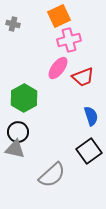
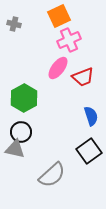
gray cross: moved 1 px right
pink cross: rotated 10 degrees counterclockwise
black circle: moved 3 px right
